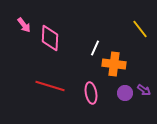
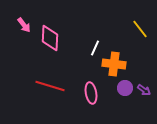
purple circle: moved 5 px up
